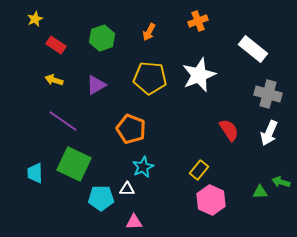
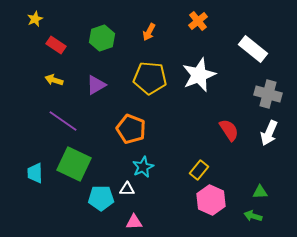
orange cross: rotated 18 degrees counterclockwise
green arrow: moved 28 px left, 34 px down
